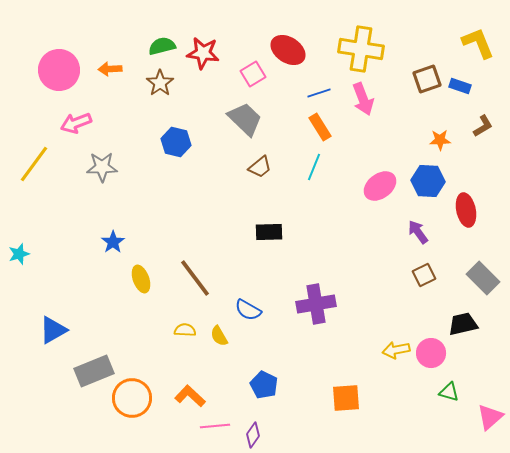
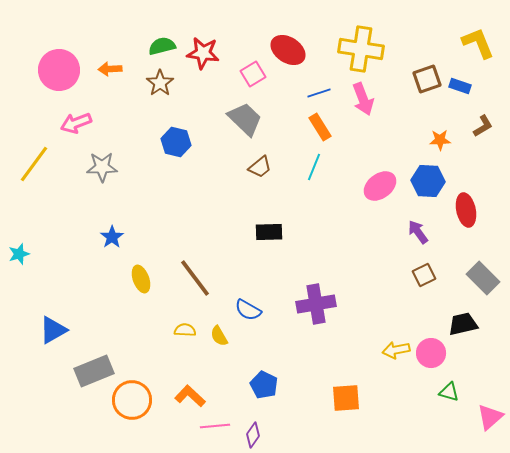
blue star at (113, 242): moved 1 px left, 5 px up
orange circle at (132, 398): moved 2 px down
